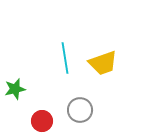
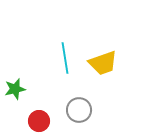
gray circle: moved 1 px left
red circle: moved 3 px left
